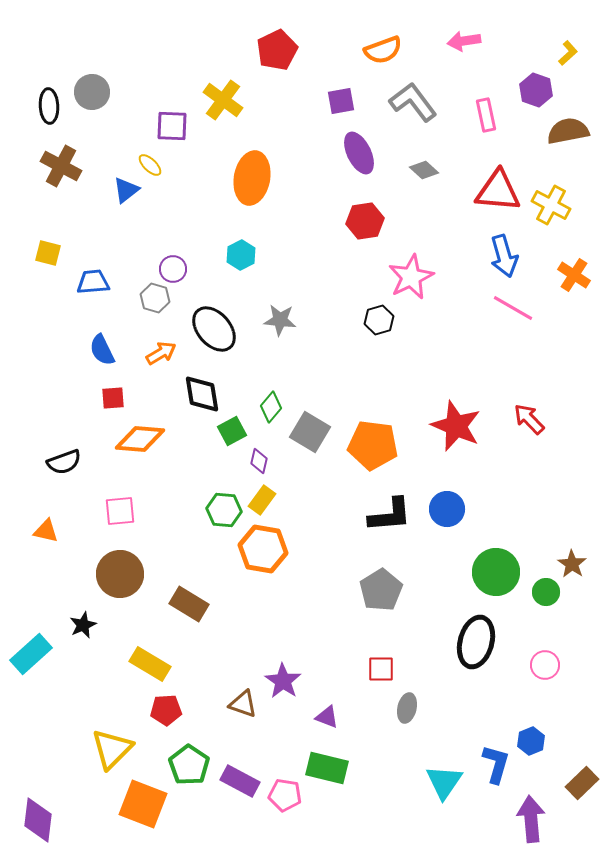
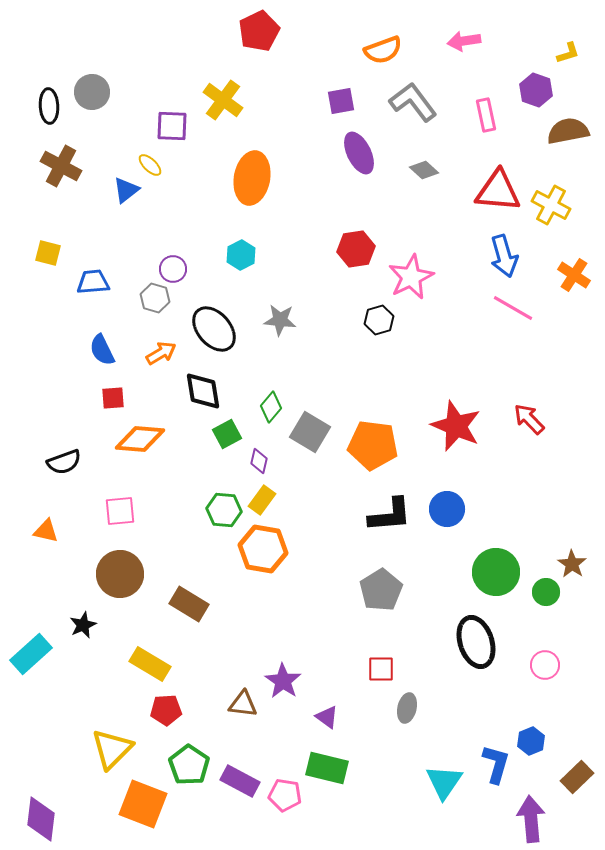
red pentagon at (277, 50): moved 18 px left, 19 px up
yellow L-shape at (568, 53): rotated 25 degrees clockwise
red hexagon at (365, 221): moved 9 px left, 28 px down
black diamond at (202, 394): moved 1 px right, 3 px up
green square at (232, 431): moved 5 px left, 3 px down
black ellipse at (476, 642): rotated 33 degrees counterclockwise
brown triangle at (243, 704): rotated 12 degrees counterclockwise
purple triangle at (327, 717): rotated 15 degrees clockwise
brown rectangle at (582, 783): moved 5 px left, 6 px up
purple diamond at (38, 820): moved 3 px right, 1 px up
